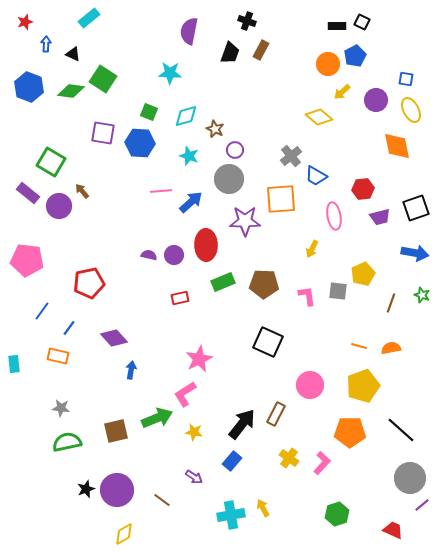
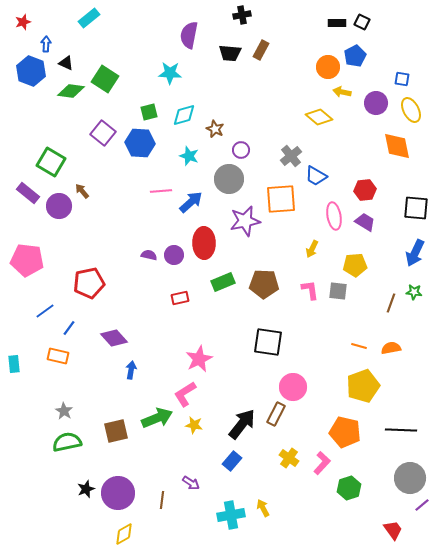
black cross at (247, 21): moved 5 px left, 6 px up; rotated 30 degrees counterclockwise
red star at (25, 22): moved 2 px left
black rectangle at (337, 26): moved 3 px up
purple semicircle at (189, 31): moved 4 px down
black trapezoid at (230, 53): rotated 75 degrees clockwise
black triangle at (73, 54): moved 7 px left, 9 px down
orange circle at (328, 64): moved 3 px down
green square at (103, 79): moved 2 px right
blue square at (406, 79): moved 4 px left
blue hexagon at (29, 87): moved 2 px right, 16 px up
yellow arrow at (342, 92): rotated 54 degrees clockwise
purple circle at (376, 100): moved 3 px down
green square at (149, 112): rotated 36 degrees counterclockwise
cyan diamond at (186, 116): moved 2 px left, 1 px up
purple square at (103, 133): rotated 30 degrees clockwise
purple circle at (235, 150): moved 6 px right
red hexagon at (363, 189): moved 2 px right, 1 px down
black square at (416, 208): rotated 24 degrees clockwise
purple trapezoid at (380, 217): moved 15 px left, 5 px down; rotated 135 degrees counterclockwise
purple star at (245, 221): rotated 12 degrees counterclockwise
red ellipse at (206, 245): moved 2 px left, 2 px up
blue arrow at (415, 253): rotated 104 degrees clockwise
yellow pentagon at (363, 274): moved 8 px left, 9 px up; rotated 20 degrees clockwise
green star at (422, 295): moved 8 px left, 3 px up; rotated 14 degrees counterclockwise
pink L-shape at (307, 296): moved 3 px right, 6 px up
blue line at (42, 311): moved 3 px right; rotated 18 degrees clockwise
black square at (268, 342): rotated 16 degrees counterclockwise
pink circle at (310, 385): moved 17 px left, 2 px down
gray star at (61, 408): moved 3 px right, 3 px down; rotated 24 degrees clockwise
black line at (401, 430): rotated 40 degrees counterclockwise
yellow star at (194, 432): moved 7 px up
orange pentagon at (350, 432): moved 5 px left; rotated 12 degrees clockwise
purple arrow at (194, 477): moved 3 px left, 6 px down
purple circle at (117, 490): moved 1 px right, 3 px down
brown line at (162, 500): rotated 60 degrees clockwise
green hexagon at (337, 514): moved 12 px right, 26 px up
red trapezoid at (393, 530): rotated 30 degrees clockwise
